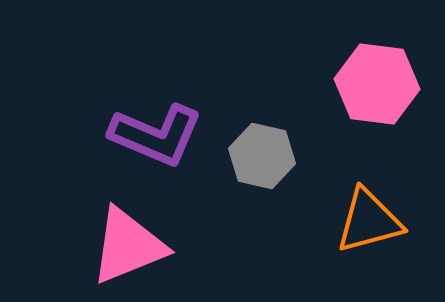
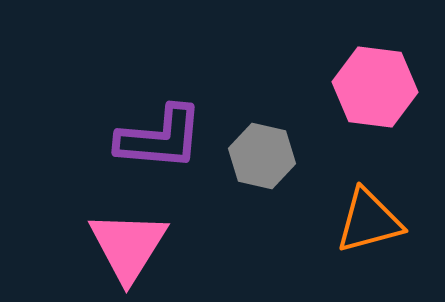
pink hexagon: moved 2 px left, 3 px down
purple L-shape: moved 4 px right, 3 px down; rotated 18 degrees counterclockwise
pink triangle: rotated 36 degrees counterclockwise
